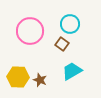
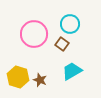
pink circle: moved 4 px right, 3 px down
yellow hexagon: rotated 15 degrees clockwise
